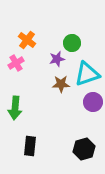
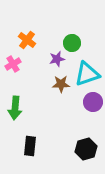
pink cross: moved 3 px left, 1 px down
black hexagon: moved 2 px right
